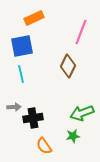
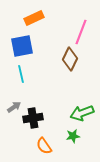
brown diamond: moved 2 px right, 7 px up
gray arrow: rotated 32 degrees counterclockwise
